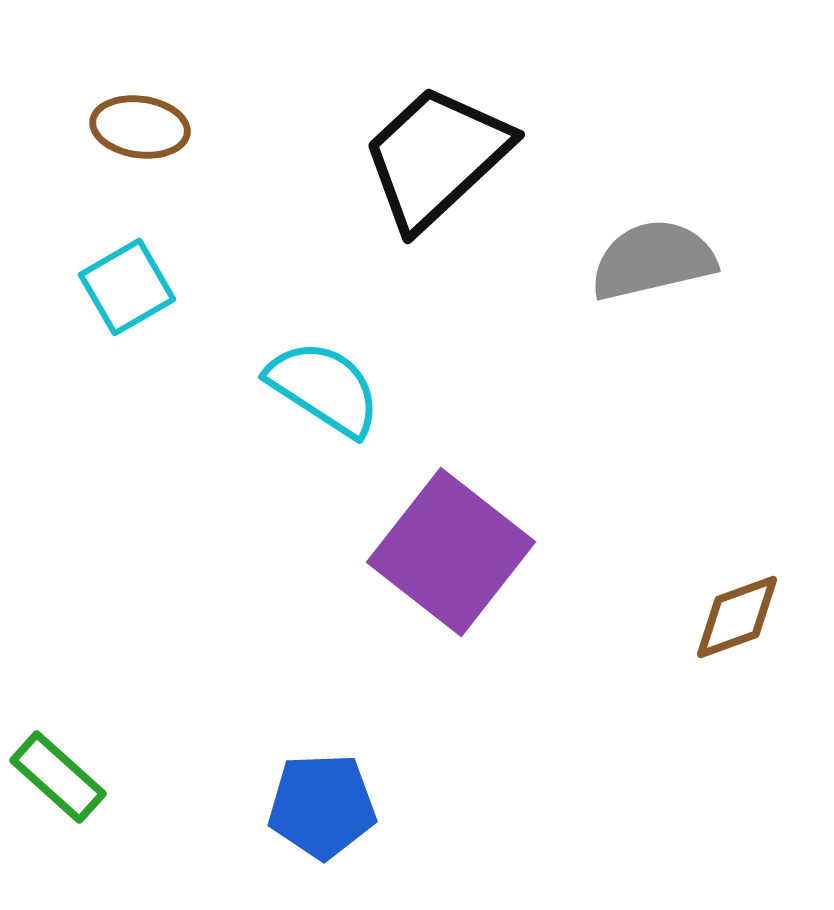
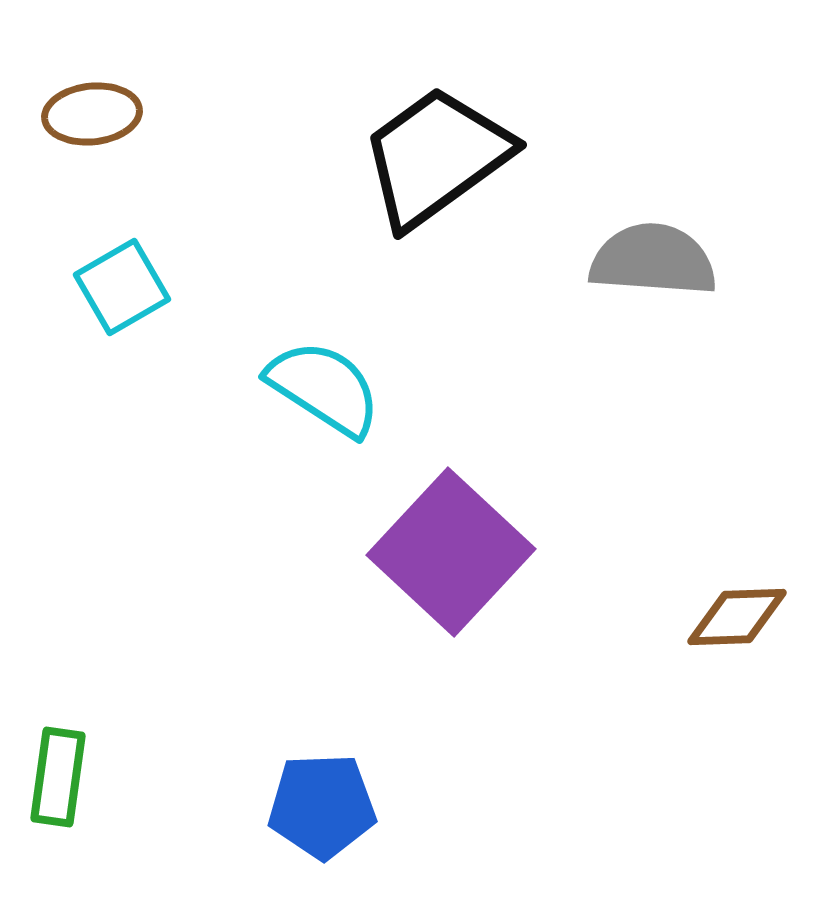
brown ellipse: moved 48 px left, 13 px up; rotated 14 degrees counterclockwise
black trapezoid: rotated 7 degrees clockwise
gray semicircle: rotated 17 degrees clockwise
cyan square: moved 5 px left
purple square: rotated 5 degrees clockwise
brown diamond: rotated 18 degrees clockwise
green rectangle: rotated 56 degrees clockwise
